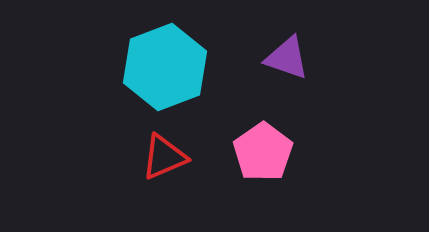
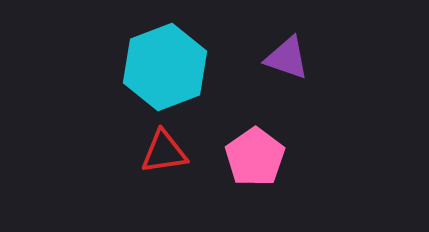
pink pentagon: moved 8 px left, 5 px down
red triangle: moved 5 px up; rotated 15 degrees clockwise
